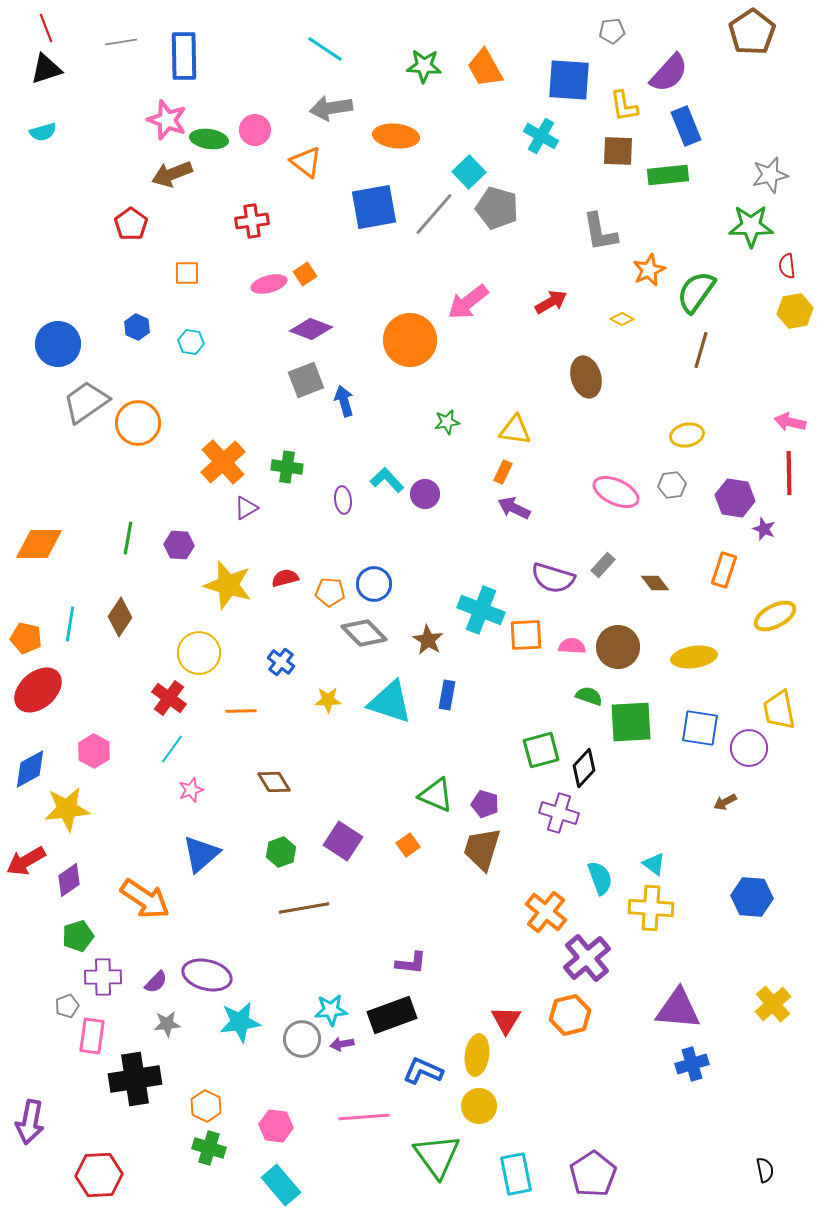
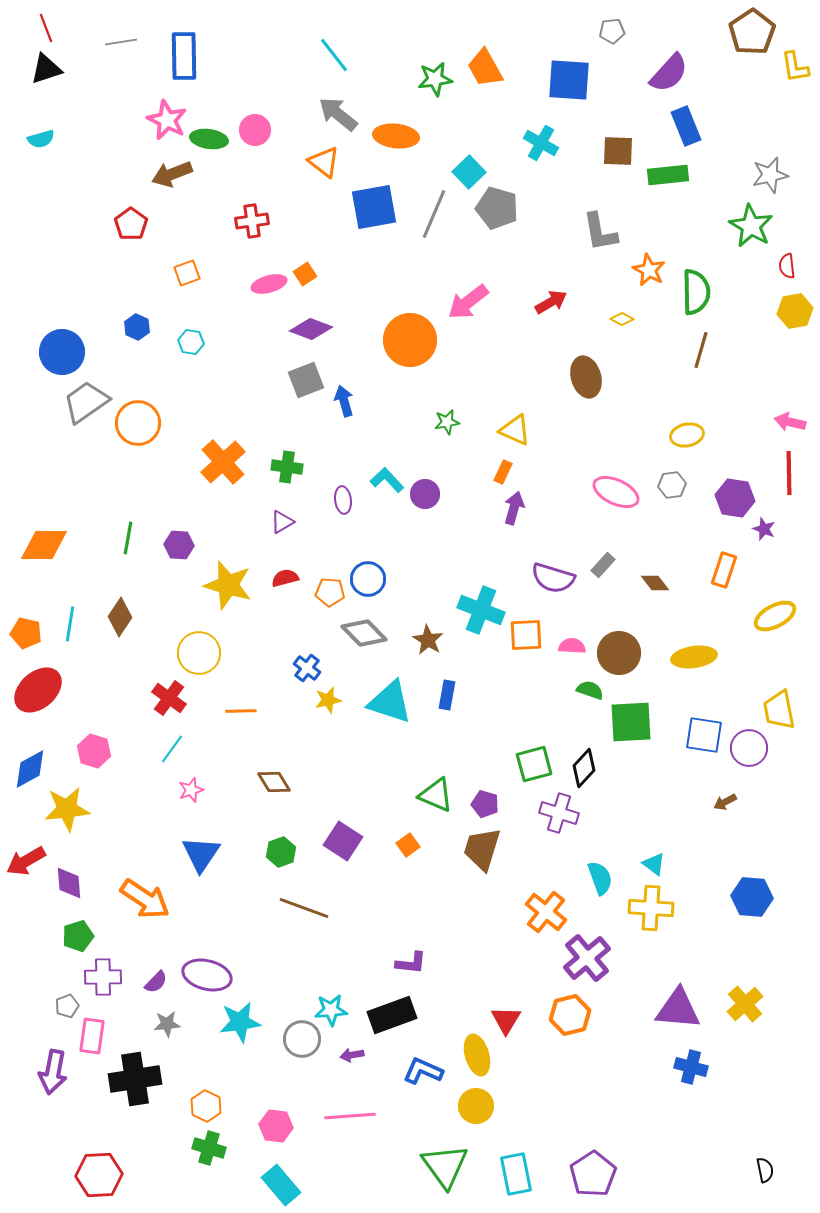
cyan line at (325, 49): moved 9 px right, 6 px down; rotated 18 degrees clockwise
green star at (424, 66): moved 11 px right, 13 px down; rotated 12 degrees counterclockwise
yellow L-shape at (624, 106): moved 171 px right, 39 px up
gray arrow at (331, 108): moved 7 px right, 6 px down; rotated 48 degrees clockwise
pink star at (167, 120): rotated 6 degrees clockwise
cyan semicircle at (43, 132): moved 2 px left, 7 px down
cyan cross at (541, 136): moved 7 px down
orange triangle at (306, 162): moved 18 px right
gray line at (434, 214): rotated 18 degrees counterclockwise
green star at (751, 226): rotated 30 degrees clockwise
orange star at (649, 270): rotated 20 degrees counterclockwise
orange square at (187, 273): rotated 20 degrees counterclockwise
green semicircle at (696, 292): rotated 144 degrees clockwise
blue circle at (58, 344): moved 4 px right, 8 px down
yellow triangle at (515, 430): rotated 16 degrees clockwise
purple triangle at (246, 508): moved 36 px right, 14 px down
purple arrow at (514, 508): rotated 80 degrees clockwise
orange diamond at (39, 544): moved 5 px right, 1 px down
blue circle at (374, 584): moved 6 px left, 5 px up
orange pentagon at (26, 638): moved 5 px up
brown circle at (618, 647): moved 1 px right, 6 px down
blue cross at (281, 662): moved 26 px right, 6 px down
green semicircle at (589, 696): moved 1 px right, 6 px up
yellow star at (328, 700): rotated 12 degrees counterclockwise
blue square at (700, 728): moved 4 px right, 7 px down
green square at (541, 750): moved 7 px left, 14 px down
pink hexagon at (94, 751): rotated 12 degrees counterclockwise
blue triangle at (201, 854): rotated 15 degrees counterclockwise
purple diamond at (69, 880): moved 3 px down; rotated 60 degrees counterclockwise
brown line at (304, 908): rotated 30 degrees clockwise
yellow cross at (773, 1004): moved 28 px left
purple arrow at (342, 1044): moved 10 px right, 11 px down
yellow ellipse at (477, 1055): rotated 24 degrees counterclockwise
blue cross at (692, 1064): moved 1 px left, 3 px down; rotated 32 degrees clockwise
yellow circle at (479, 1106): moved 3 px left
pink line at (364, 1117): moved 14 px left, 1 px up
purple arrow at (30, 1122): moved 23 px right, 50 px up
green triangle at (437, 1156): moved 8 px right, 10 px down
